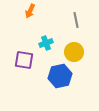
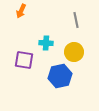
orange arrow: moved 9 px left
cyan cross: rotated 24 degrees clockwise
